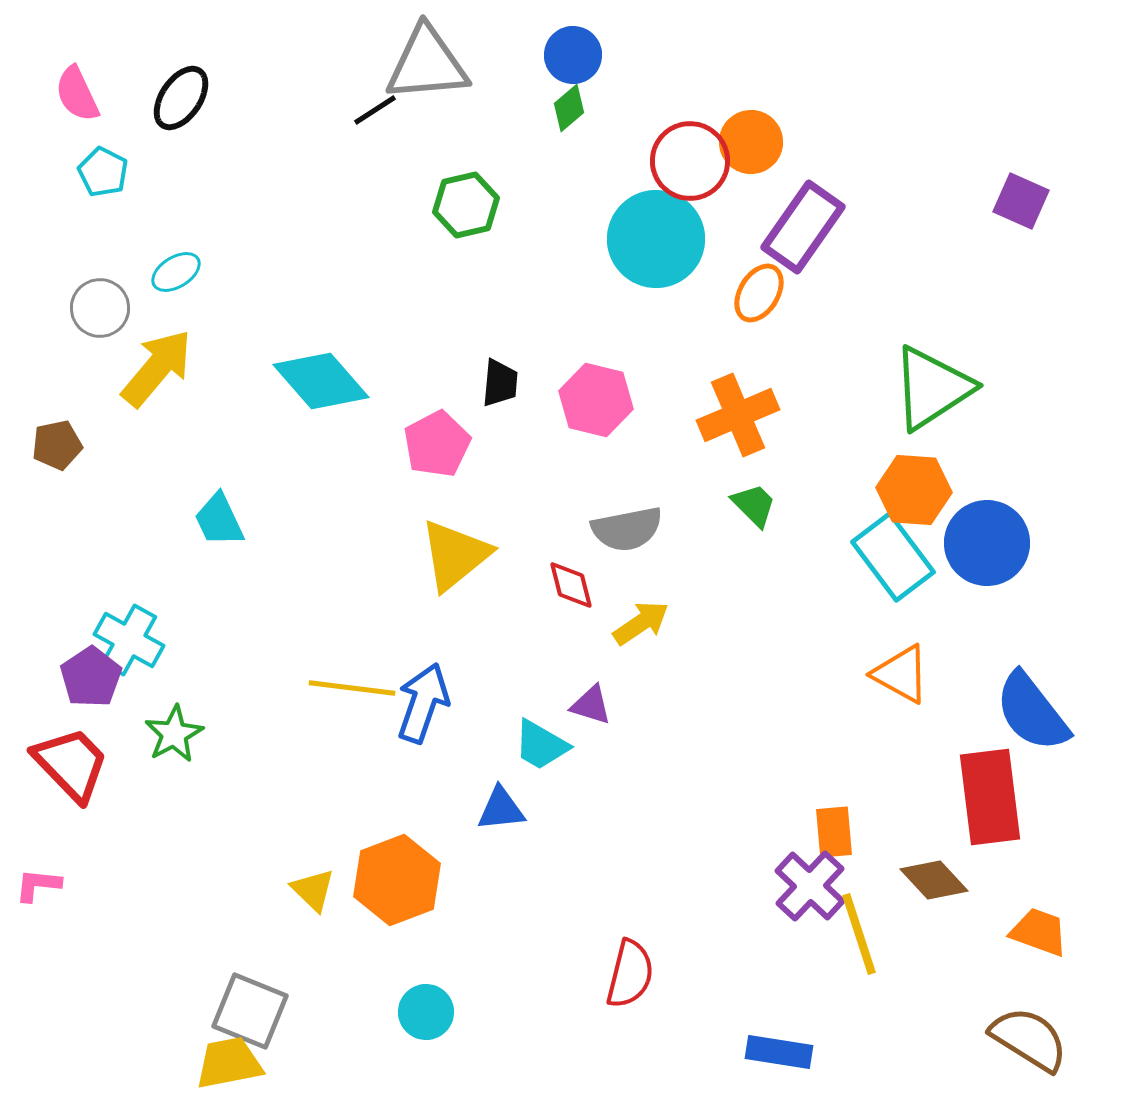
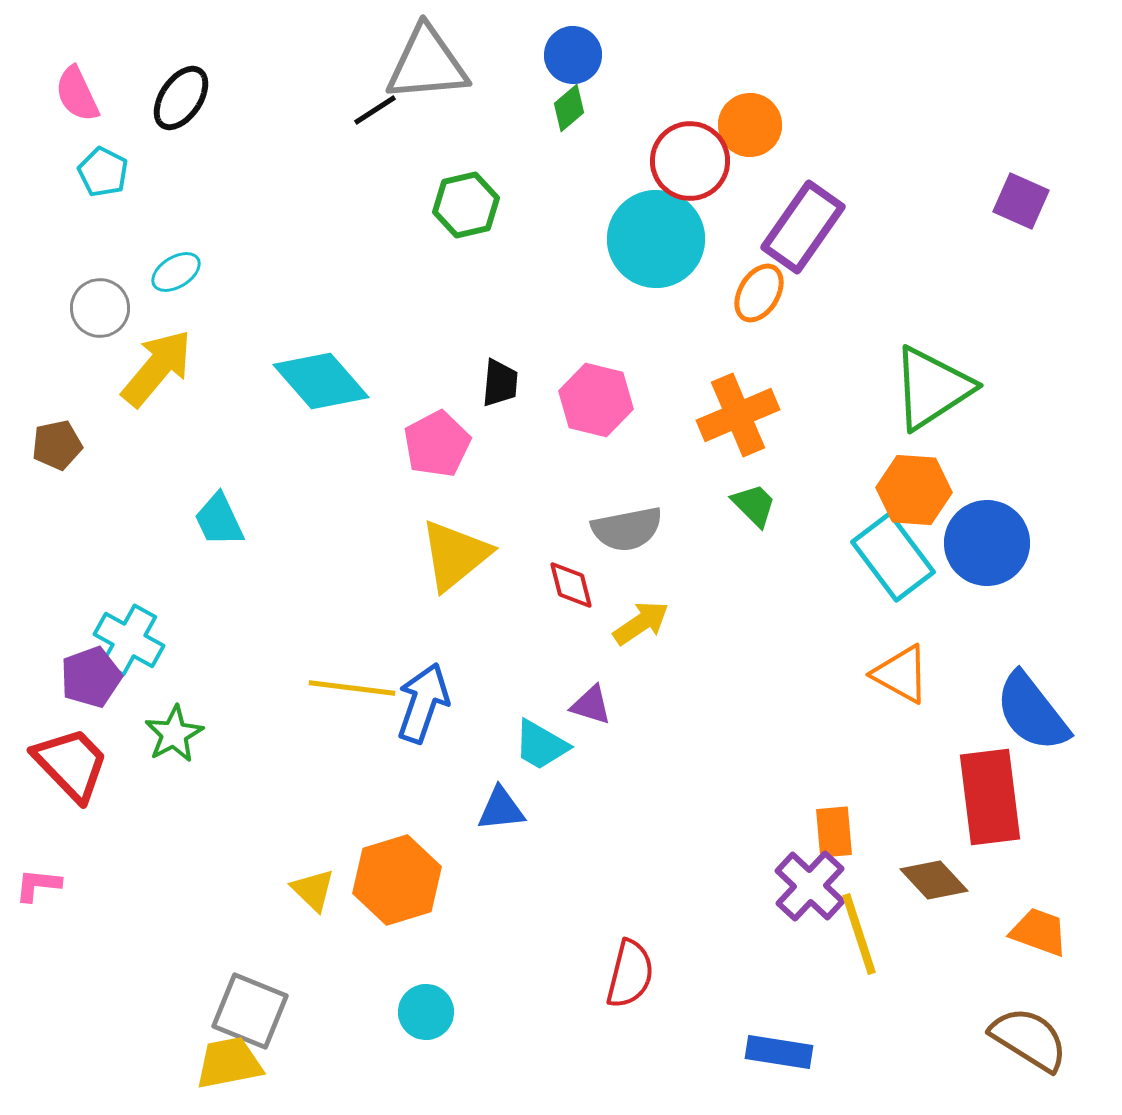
orange circle at (751, 142): moved 1 px left, 17 px up
purple pentagon at (91, 677): rotated 14 degrees clockwise
orange hexagon at (397, 880): rotated 4 degrees clockwise
